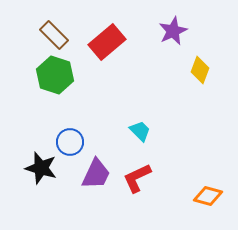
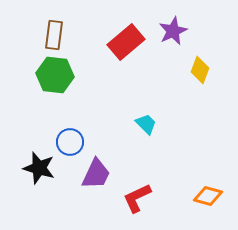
brown rectangle: rotated 52 degrees clockwise
red rectangle: moved 19 px right
green hexagon: rotated 12 degrees counterclockwise
cyan trapezoid: moved 6 px right, 7 px up
black star: moved 2 px left
red L-shape: moved 20 px down
